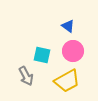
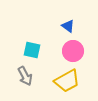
cyan square: moved 10 px left, 5 px up
gray arrow: moved 1 px left
